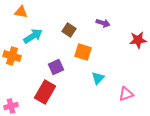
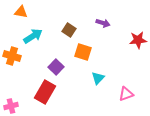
purple square: rotated 21 degrees counterclockwise
